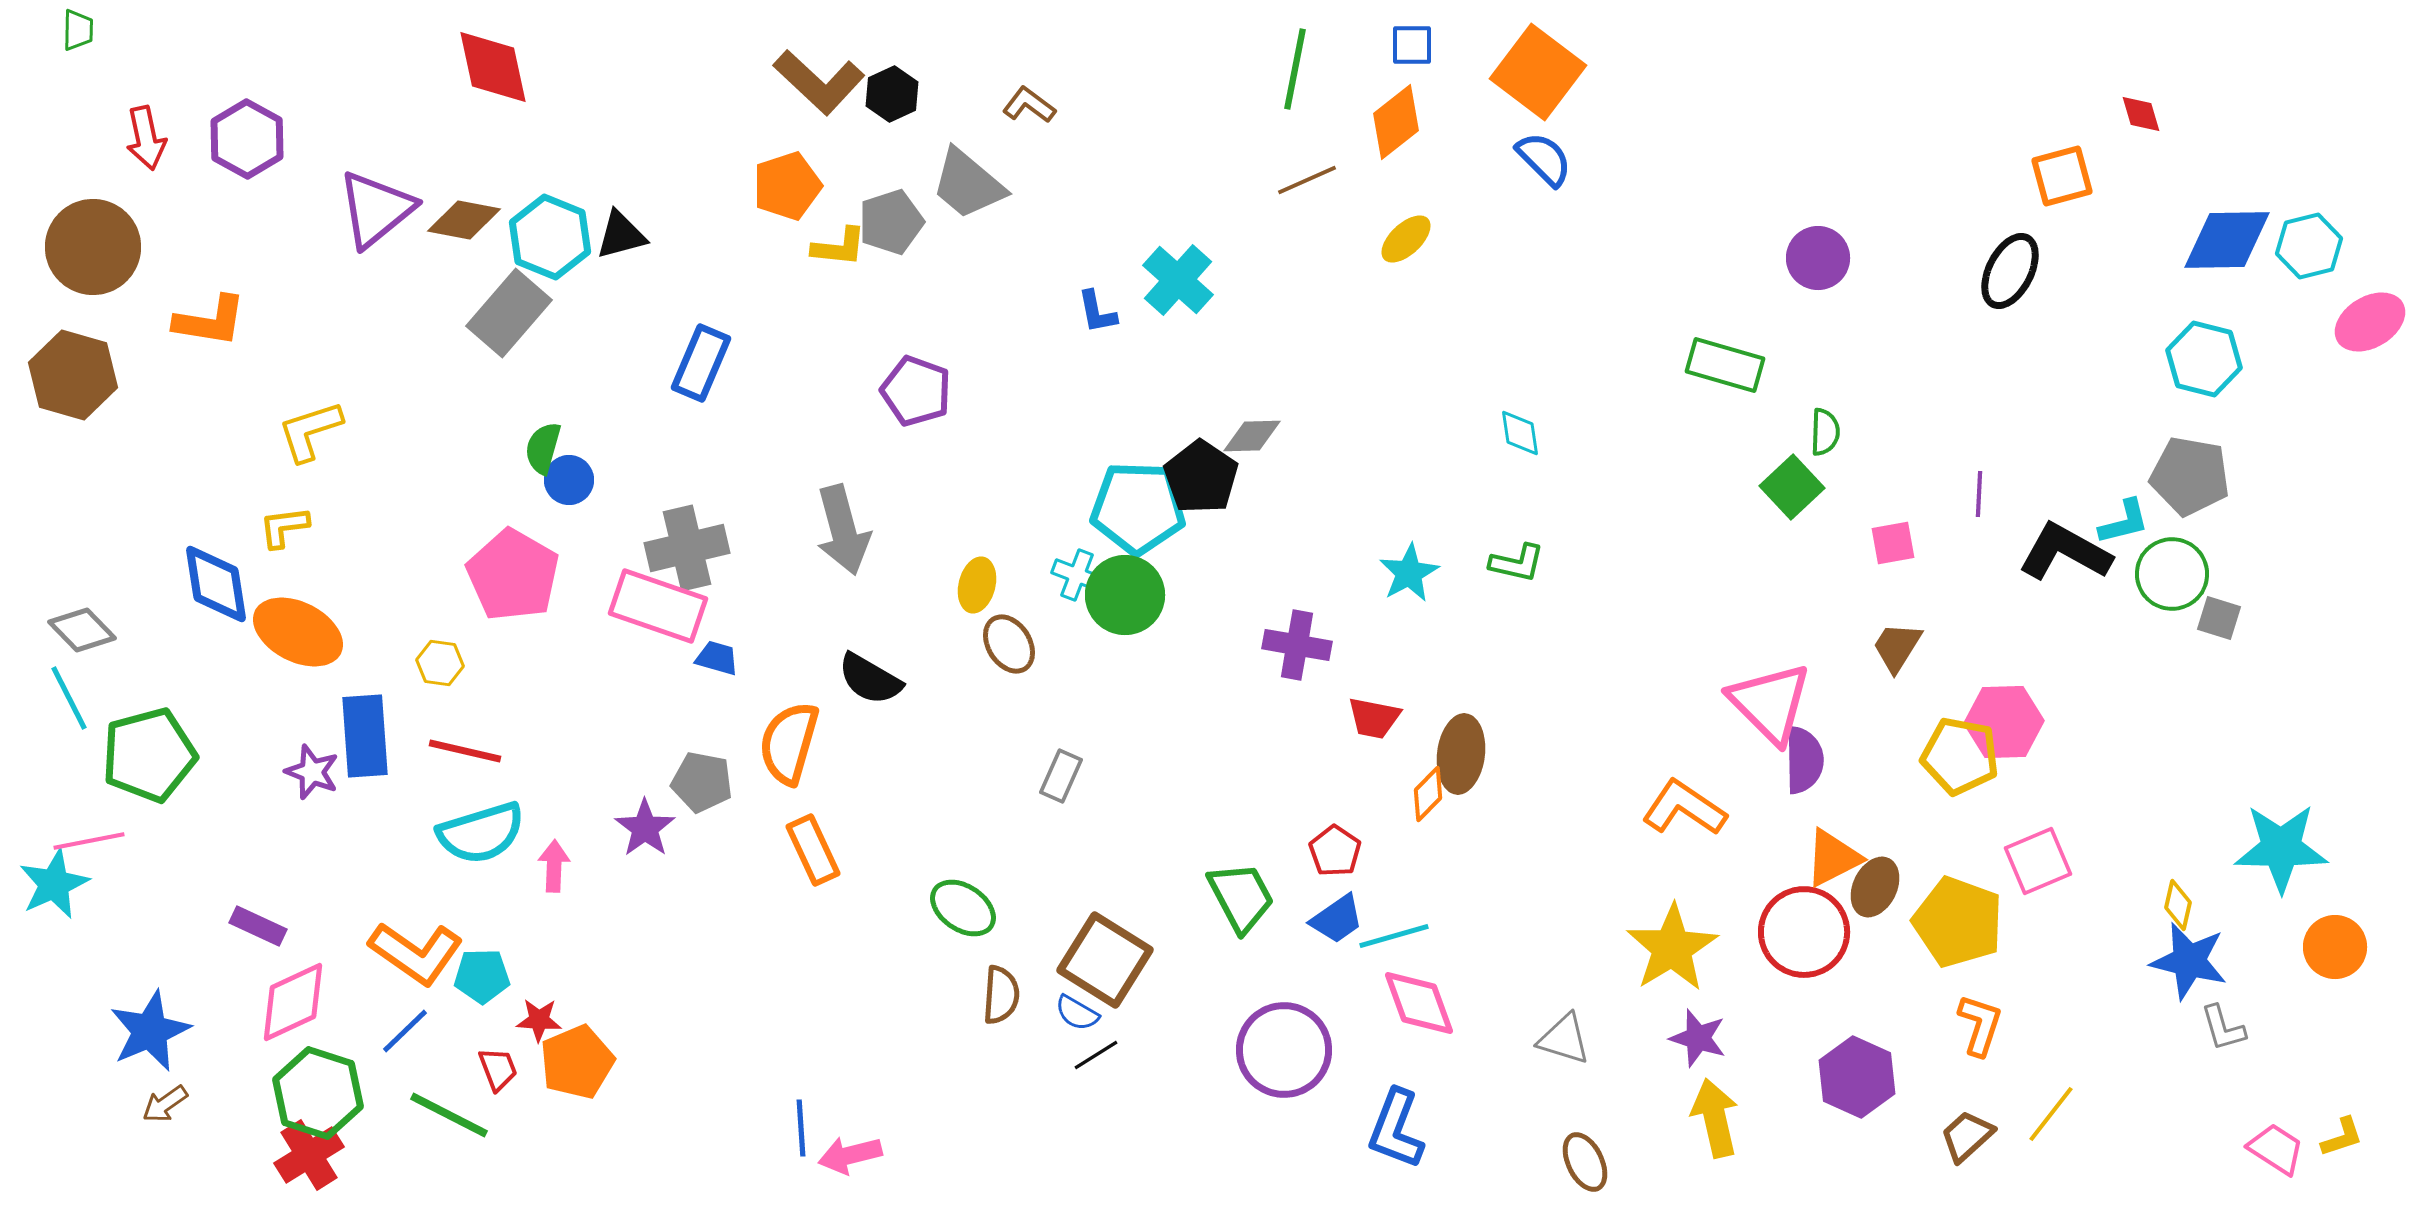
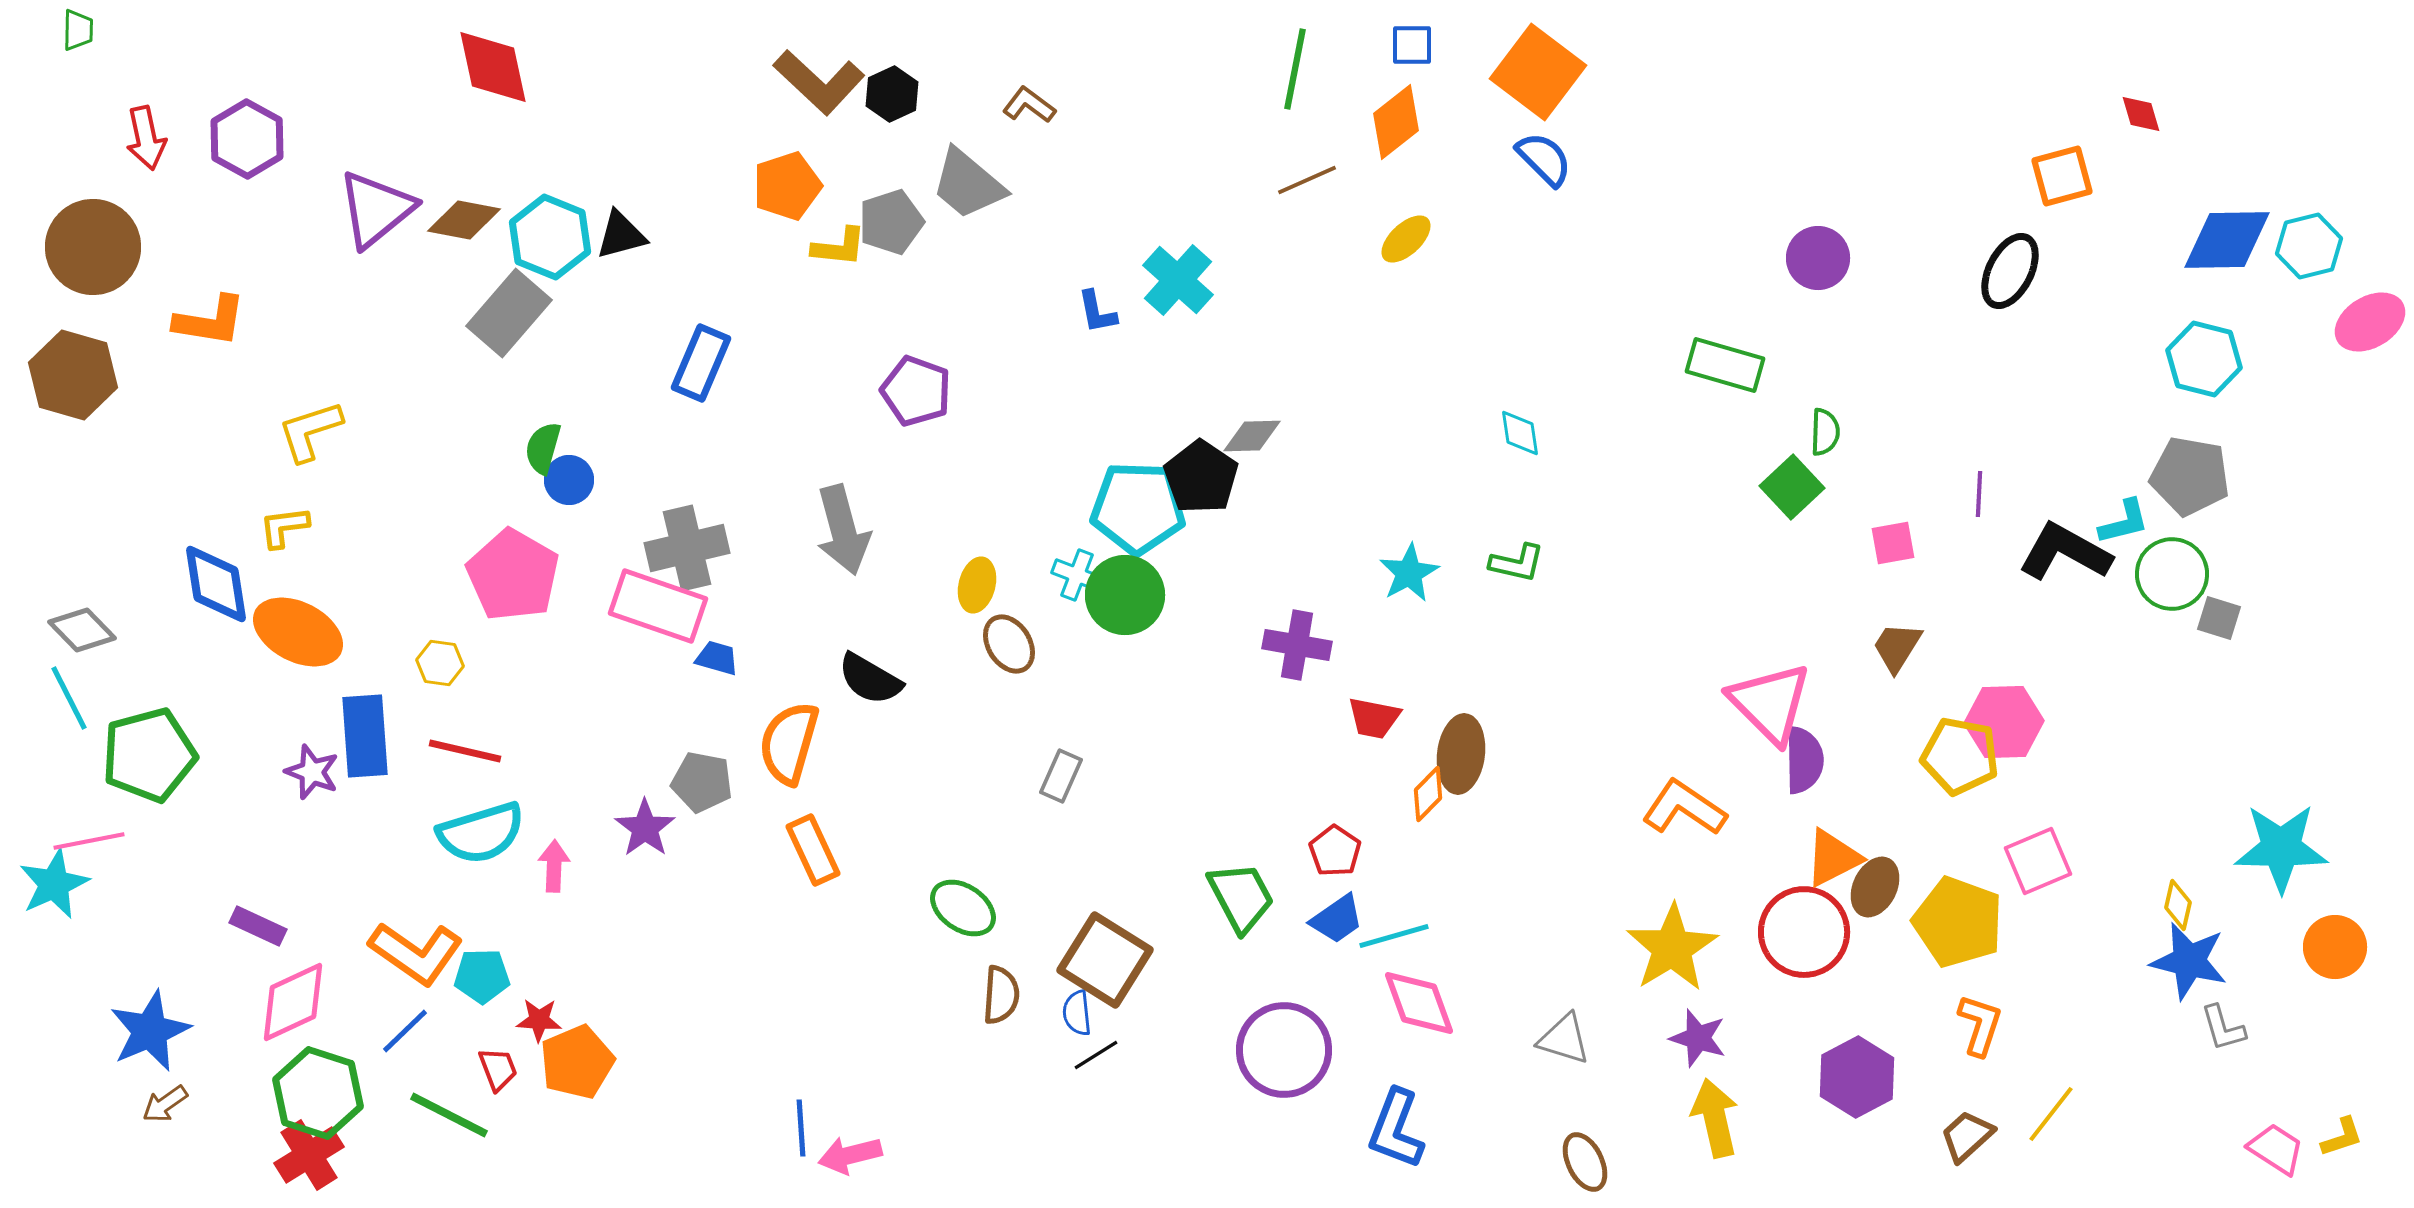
blue semicircle at (1077, 1013): rotated 54 degrees clockwise
purple hexagon at (1857, 1077): rotated 8 degrees clockwise
